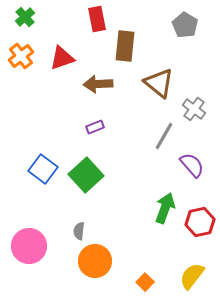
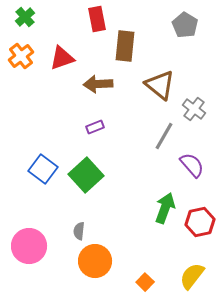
brown triangle: moved 1 px right, 2 px down
